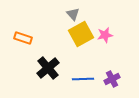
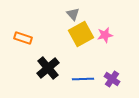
purple cross: rotated 28 degrees counterclockwise
